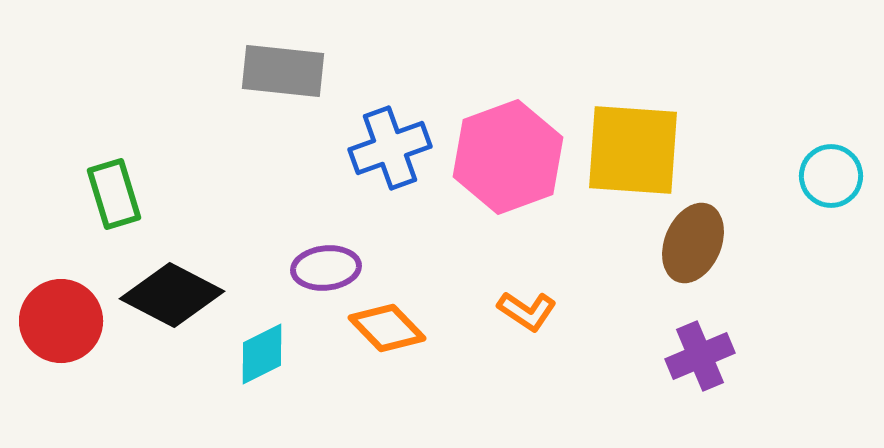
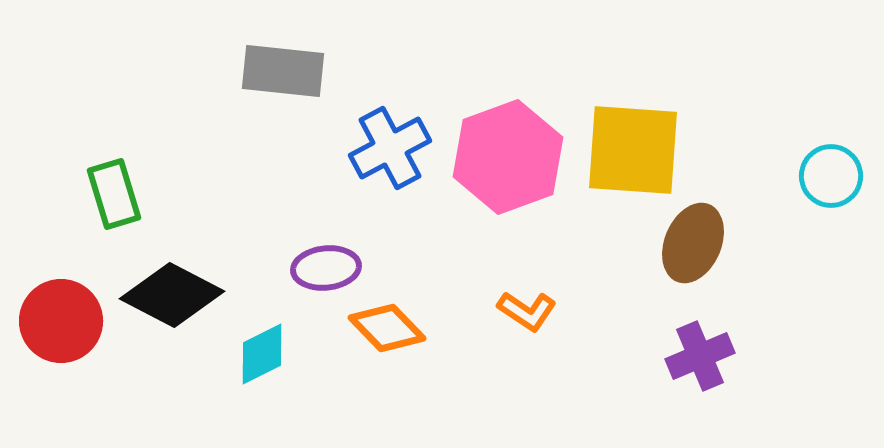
blue cross: rotated 8 degrees counterclockwise
